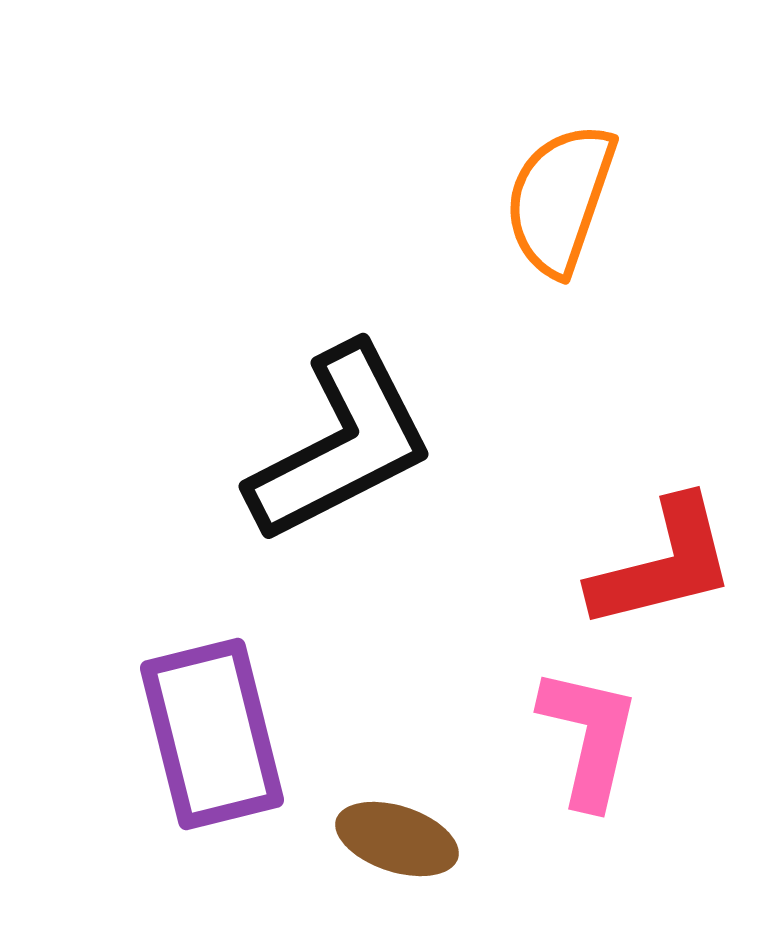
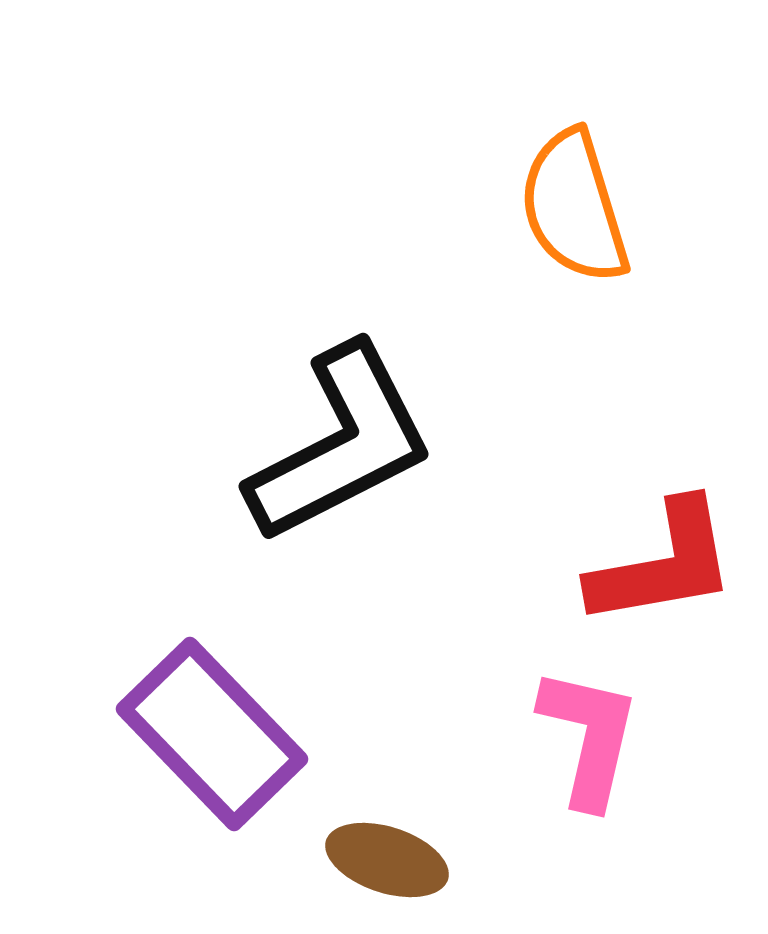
orange semicircle: moved 14 px right, 8 px down; rotated 36 degrees counterclockwise
red L-shape: rotated 4 degrees clockwise
purple rectangle: rotated 30 degrees counterclockwise
brown ellipse: moved 10 px left, 21 px down
